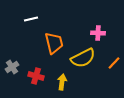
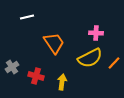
white line: moved 4 px left, 2 px up
pink cross: moved 2 px left
orange trapezoid: rotated 20 degrees counterclockwise
yellow semicircle: moved 7 px right
